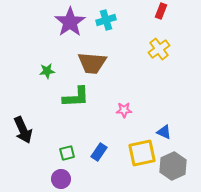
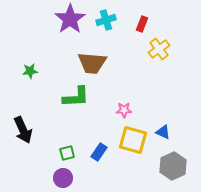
red rectangle: moved 19 px left, 13 px down
purple star: moved 3 px up
green star: moved 17 px left
blue triangle: moved 1 px left
yellow square: moved 9 px left, 13 px up; rotated 28 degrees clockwise
purple circle: moved 2 px right, 1 px up
